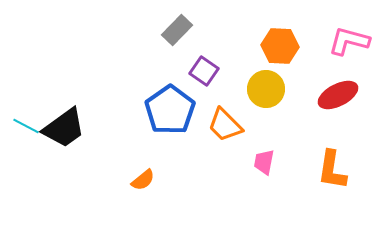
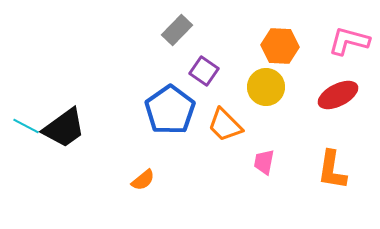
yellow circle: moved 2 px up
